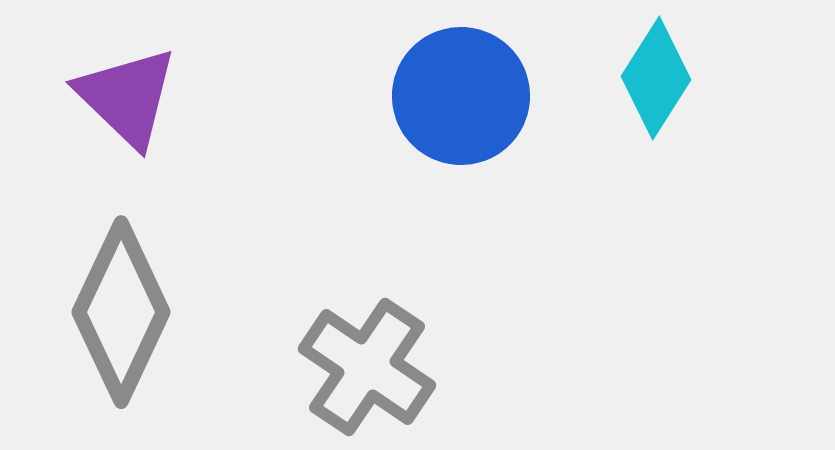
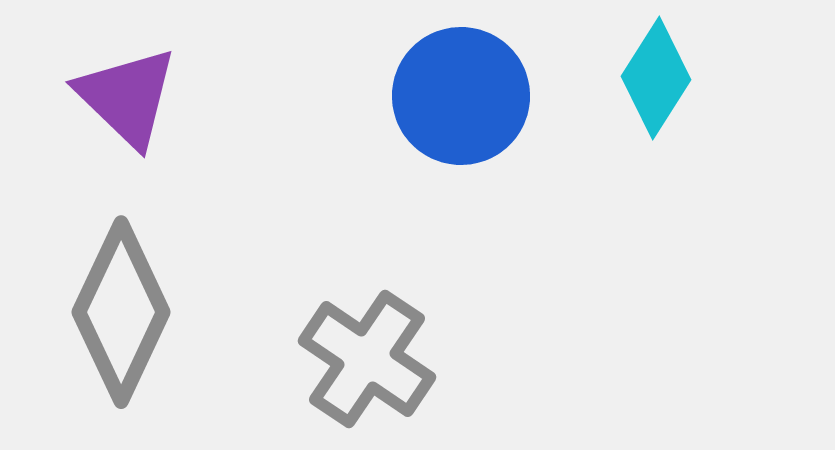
gray cross: moved 8 px up
